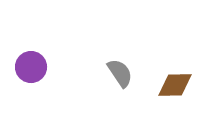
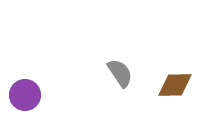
purple circle: moved 6 px left, 28 px down
